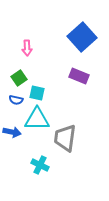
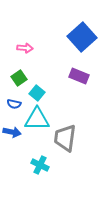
pink arrow: moved 2 px left; rotated 84 degrees counterclockwise
cyan square: rotated 28 degrees clockwise
blue semicircle: moved 2 px left, 4 px down
